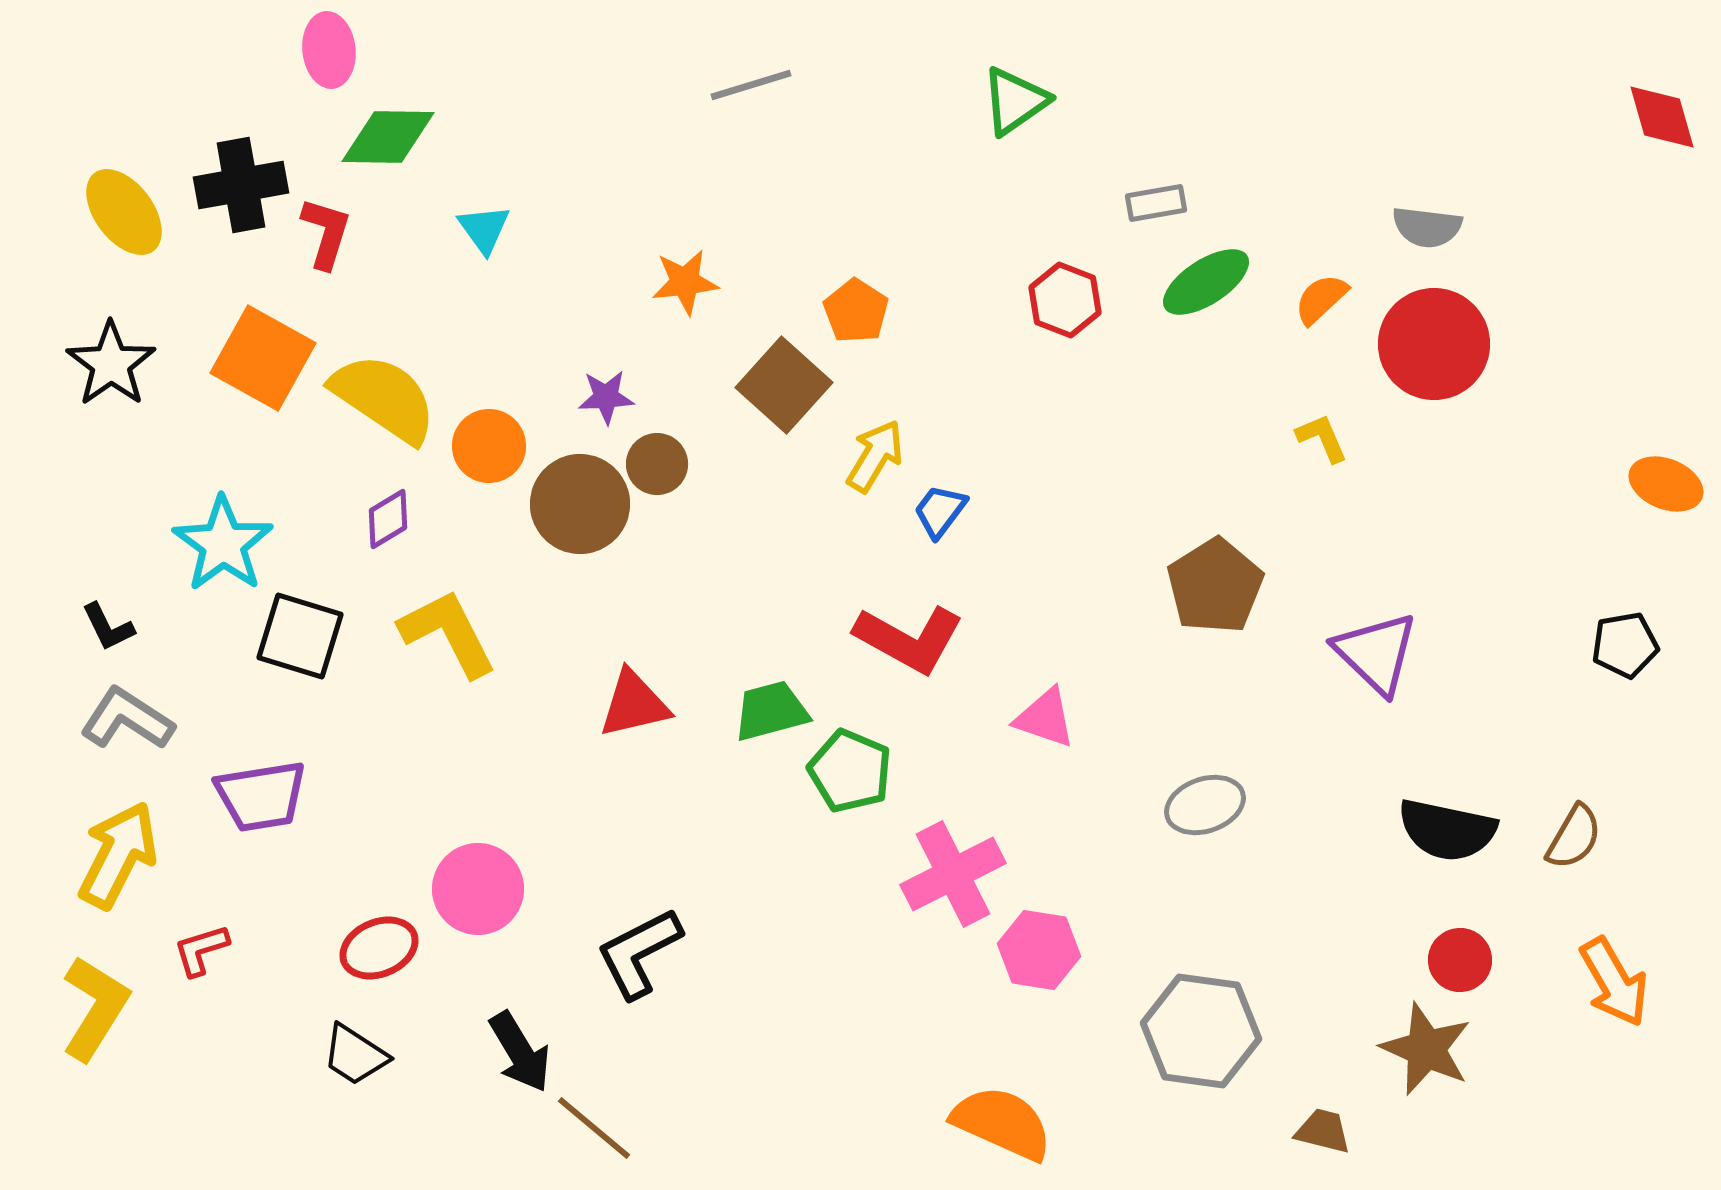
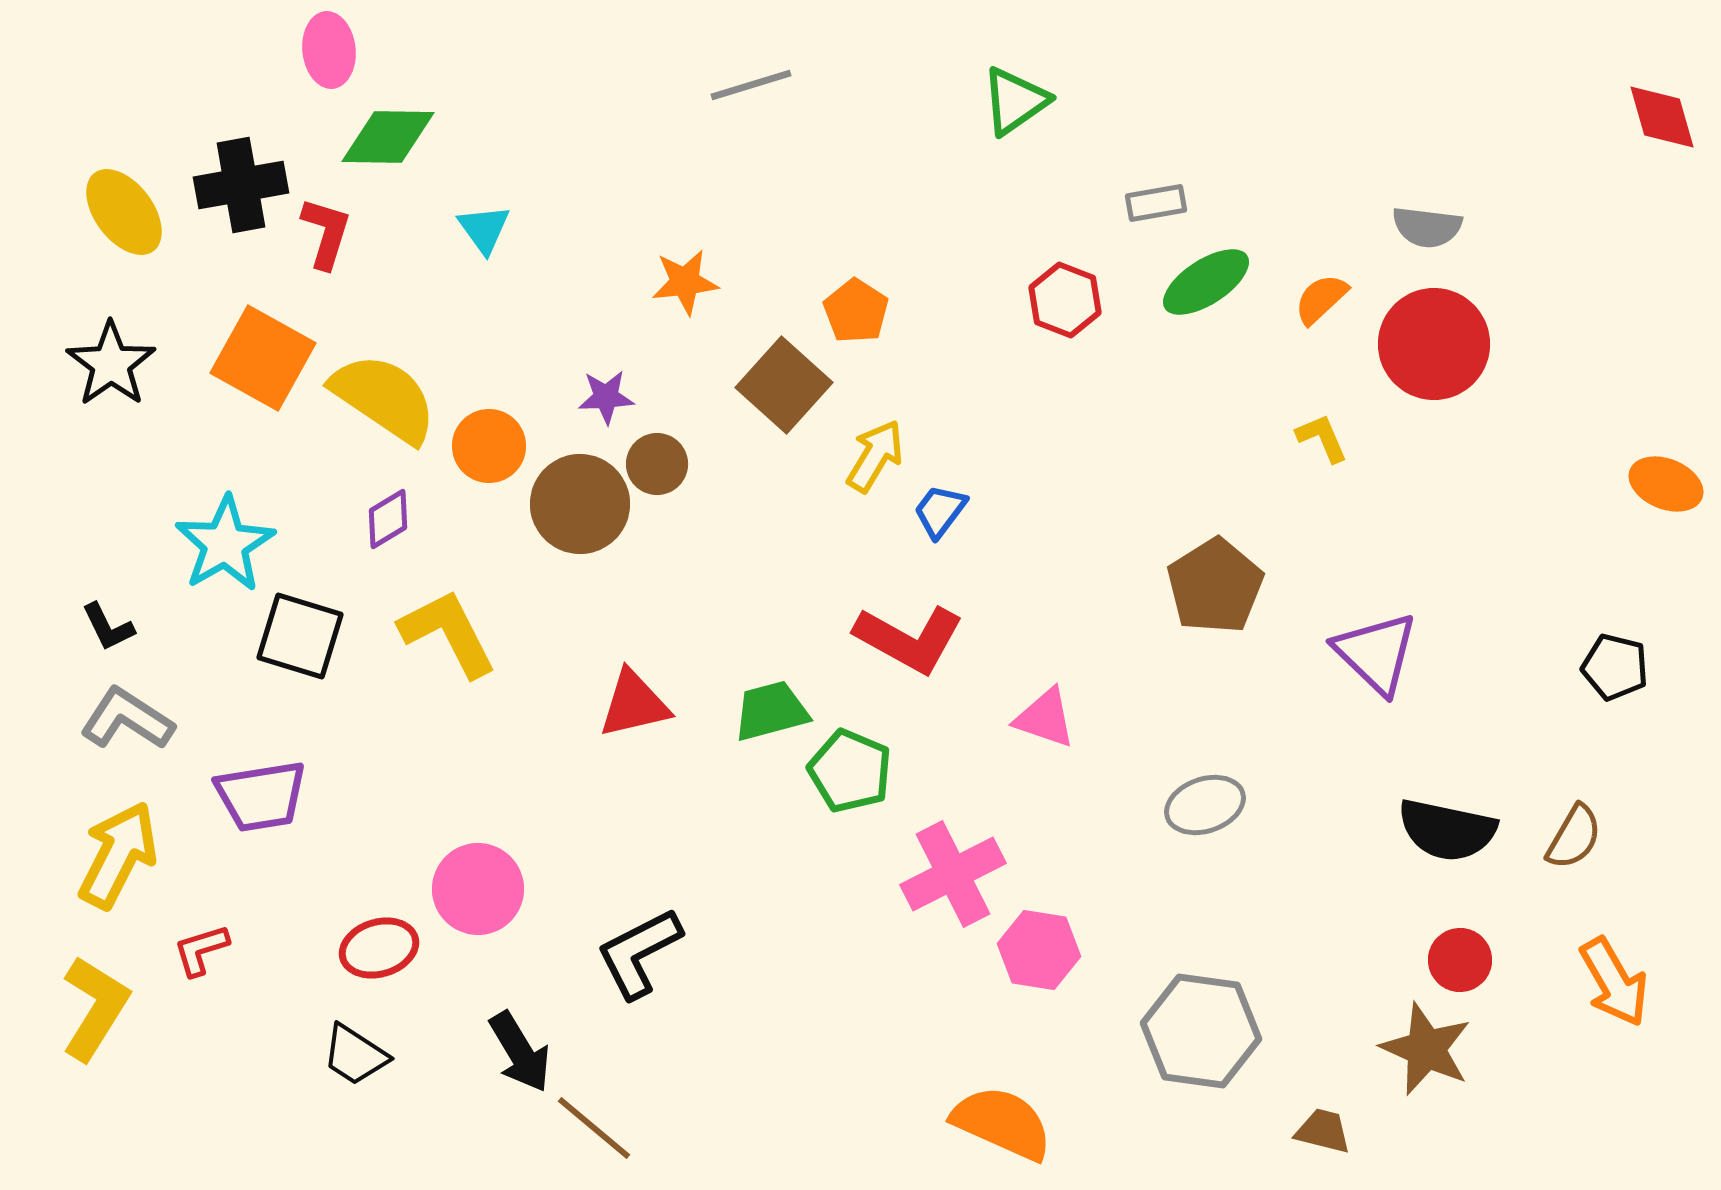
cyan star at (223, 544): moved 2 px right; rotated 6 degrees clockwise
black pentagon at (1625, 645): moved 10 px left, 22 px down; rotated 24 degrees clockwise
red ellipse at (379, 948): rotated 6 degrees clockwise
